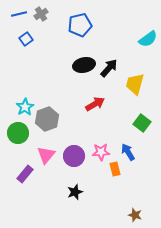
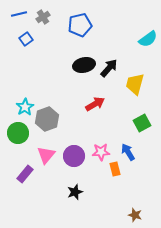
gray cross: moved 2 px right, 3 px down
green square: rotated 24 degrees clockwise
